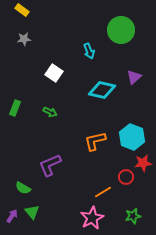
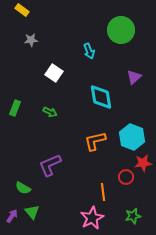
gray star: moved 7 px right, 1 px down
cyan diamond: moved 1 px left, 7 px down; rotated 68 degrees clockwise
orange line: rotated 66 degrees counterclockwise
